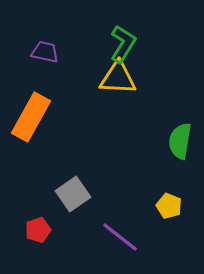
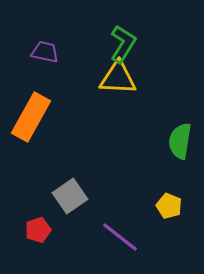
gray square: moved 3 px left, 2 px down
